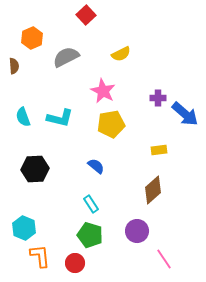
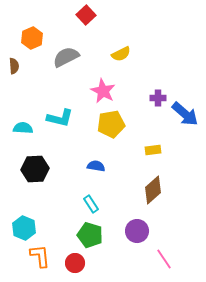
cyan semicircle: moved 11 px down; rotated 114 degrees clockwise
yellow rectangle: moved 6 px left
blue semicircle: rotated 30 degrees counterclockwise
